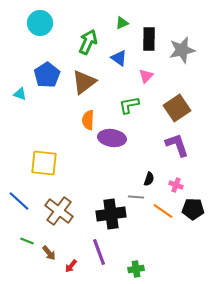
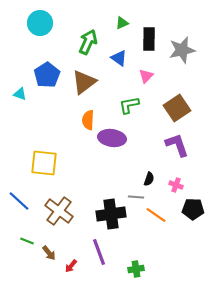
orange line: moved 7 px left, 4 px down
